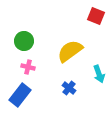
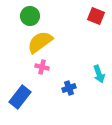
green circle: moved 6 px right, 25 px up
yellow semicircle: moved 30 px left, 9 px up
pink cross: moved 14 px right
blue cross: rotated 32 degrees clockwise
blue rectangle: moved 2 px down
